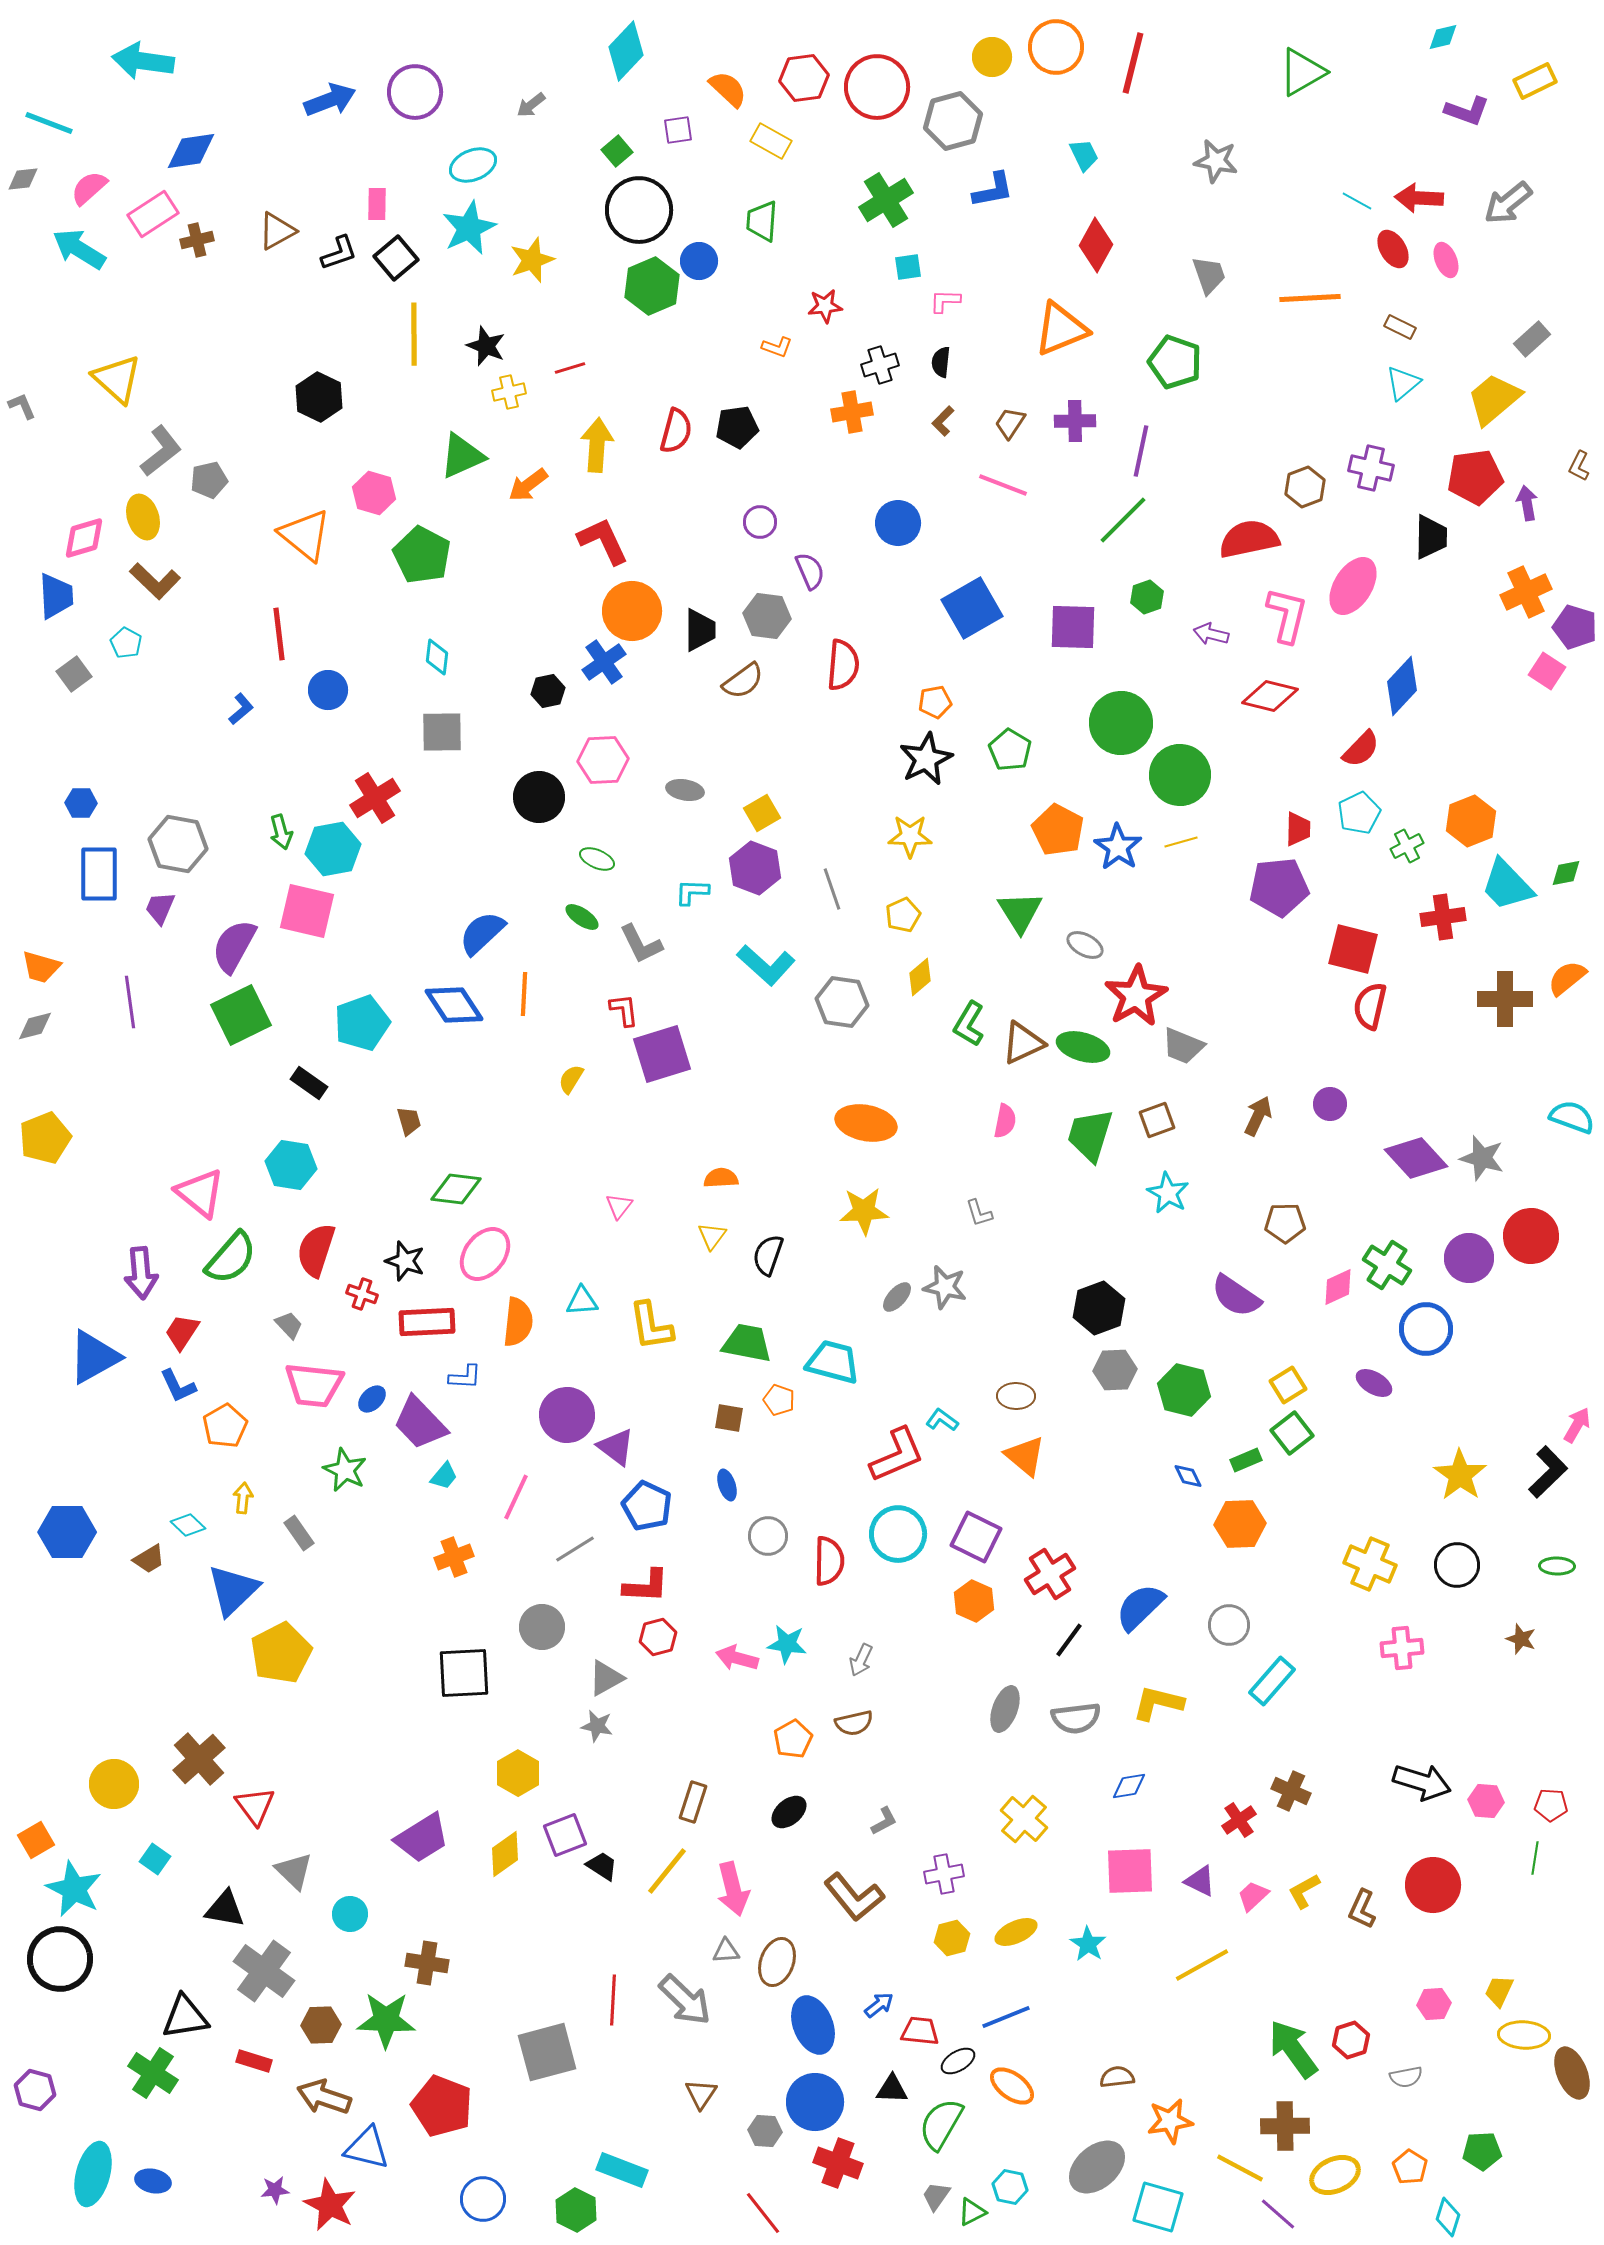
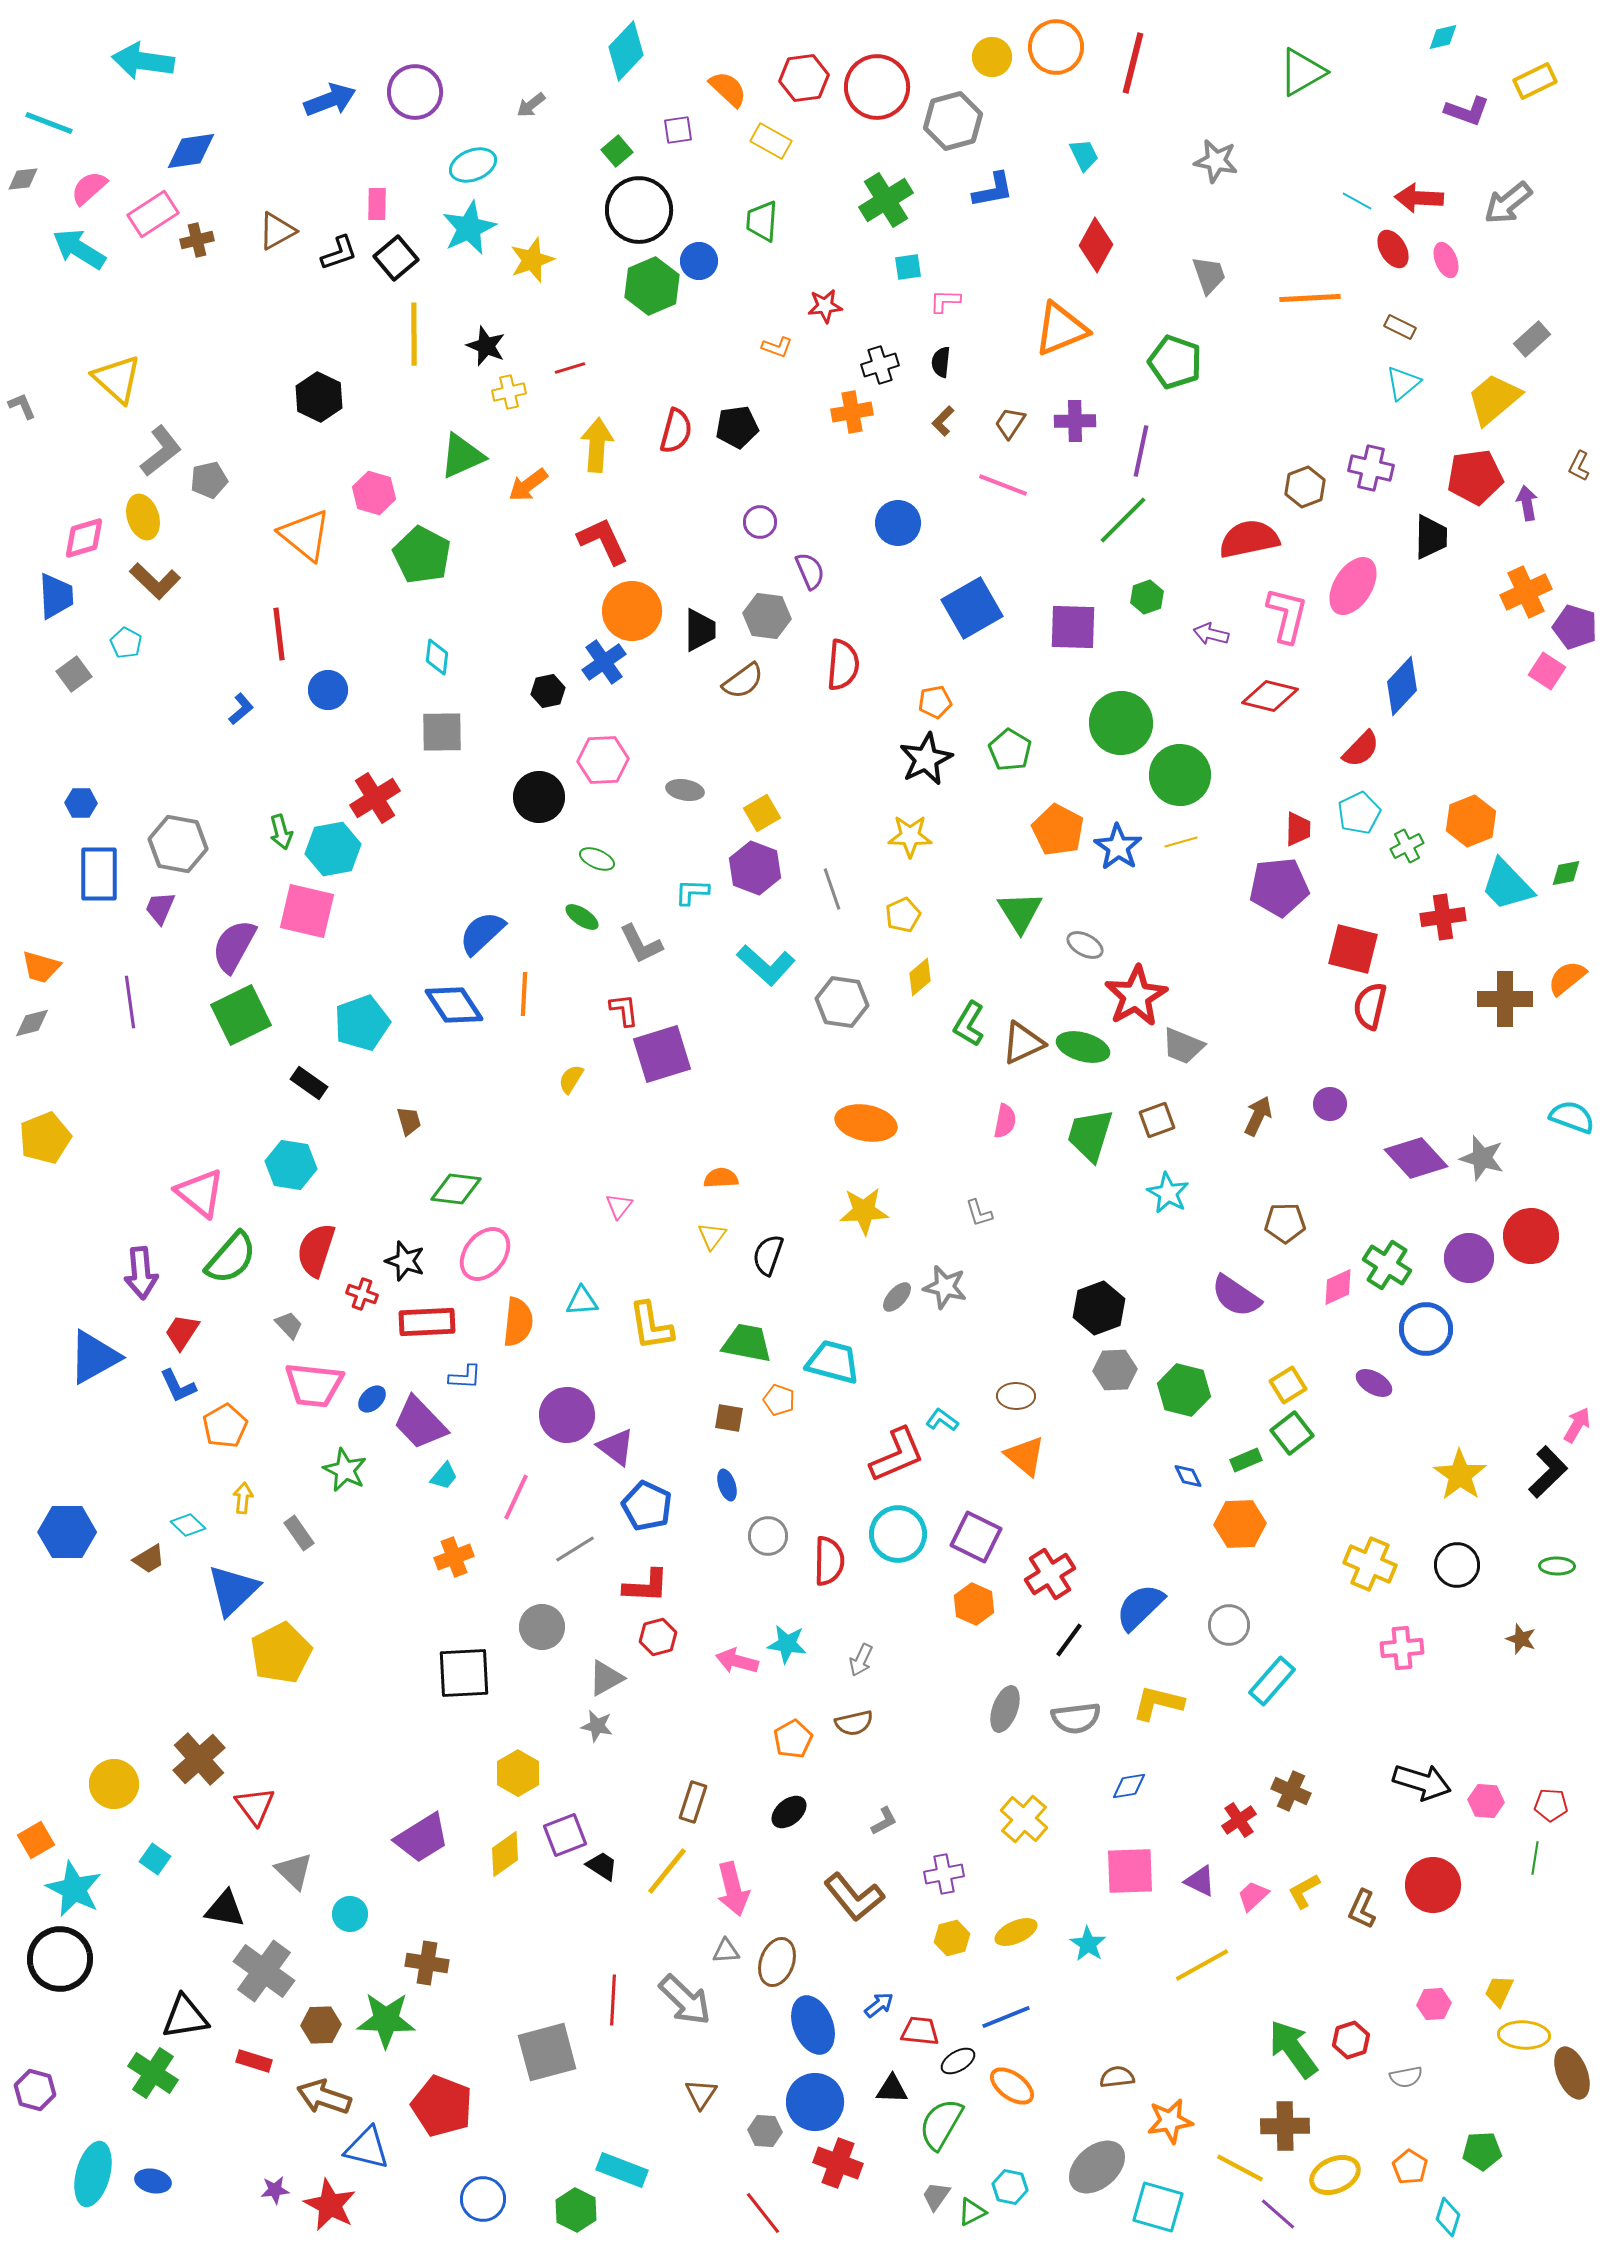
gray diamond at (35, 1026): moved 3 px left, 3 px up
orange hexagon at (974, 1601): moved 3 px down
pink arrow at (737, 1658): moved 3 px down
